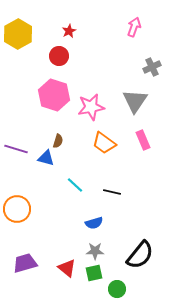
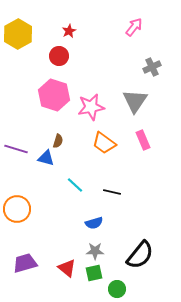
pink arrow: rotated 18 degrees clockwise
